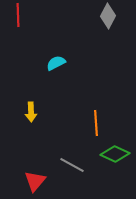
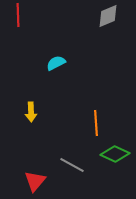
gray diamond: rotated 40 degrees clockwise
